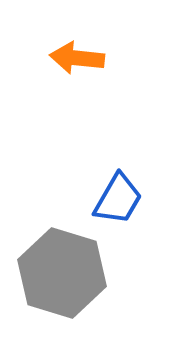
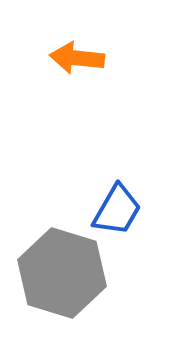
blue trapezoid: moved 1 px left, 11 px down
